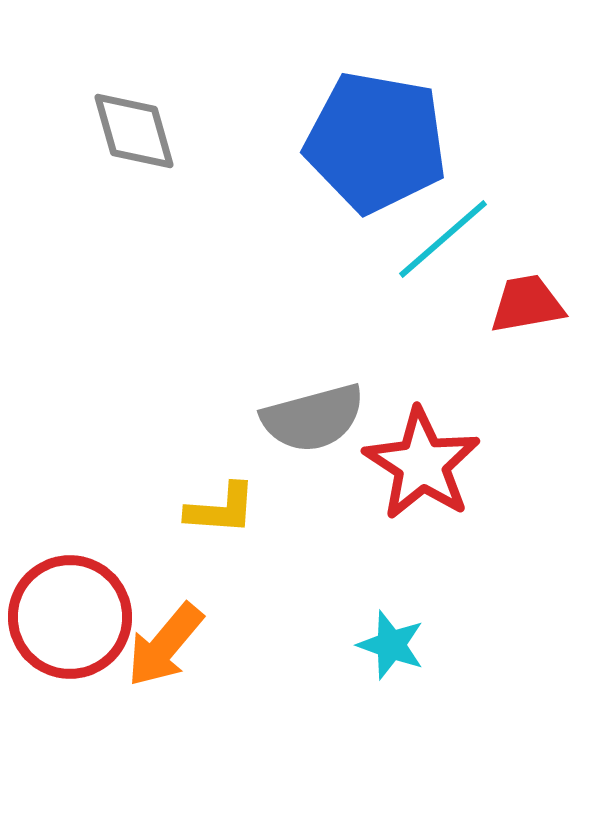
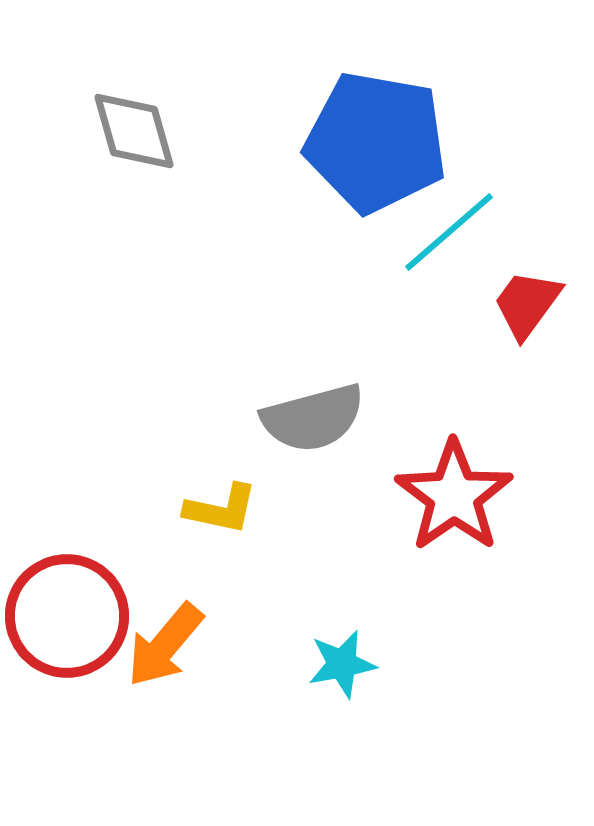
cyan line: moved 6 px right, 7 px up
red trapezoid: rotated 44 degrees counterclockwise
red star: moved 32 px right, 32 px down; rotated 4 degrees clockwise
yellow L-shape: rotated 8 degrees clockwise
red circle: moved 3 px left, 1 px up
cyan star: moved 49 px left, 19 px down; rotated 30 degrees counterclockwise
